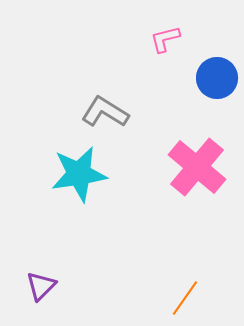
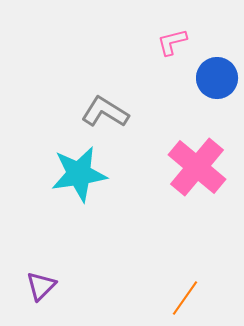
pink L-shape: moved 7 px right, 3 px down
